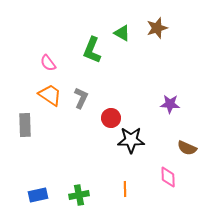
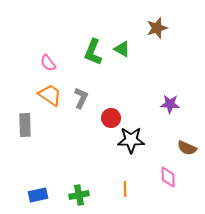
green triangle: moved 16 px down
green L-shape: moved 1 px right, 2 px down
